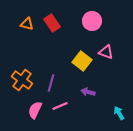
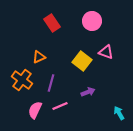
orange triangle: moved 12 px right, 33 px down; rotated 40 degrees counterclockwise
purple arrow: rotated 144 degrees clockwise
